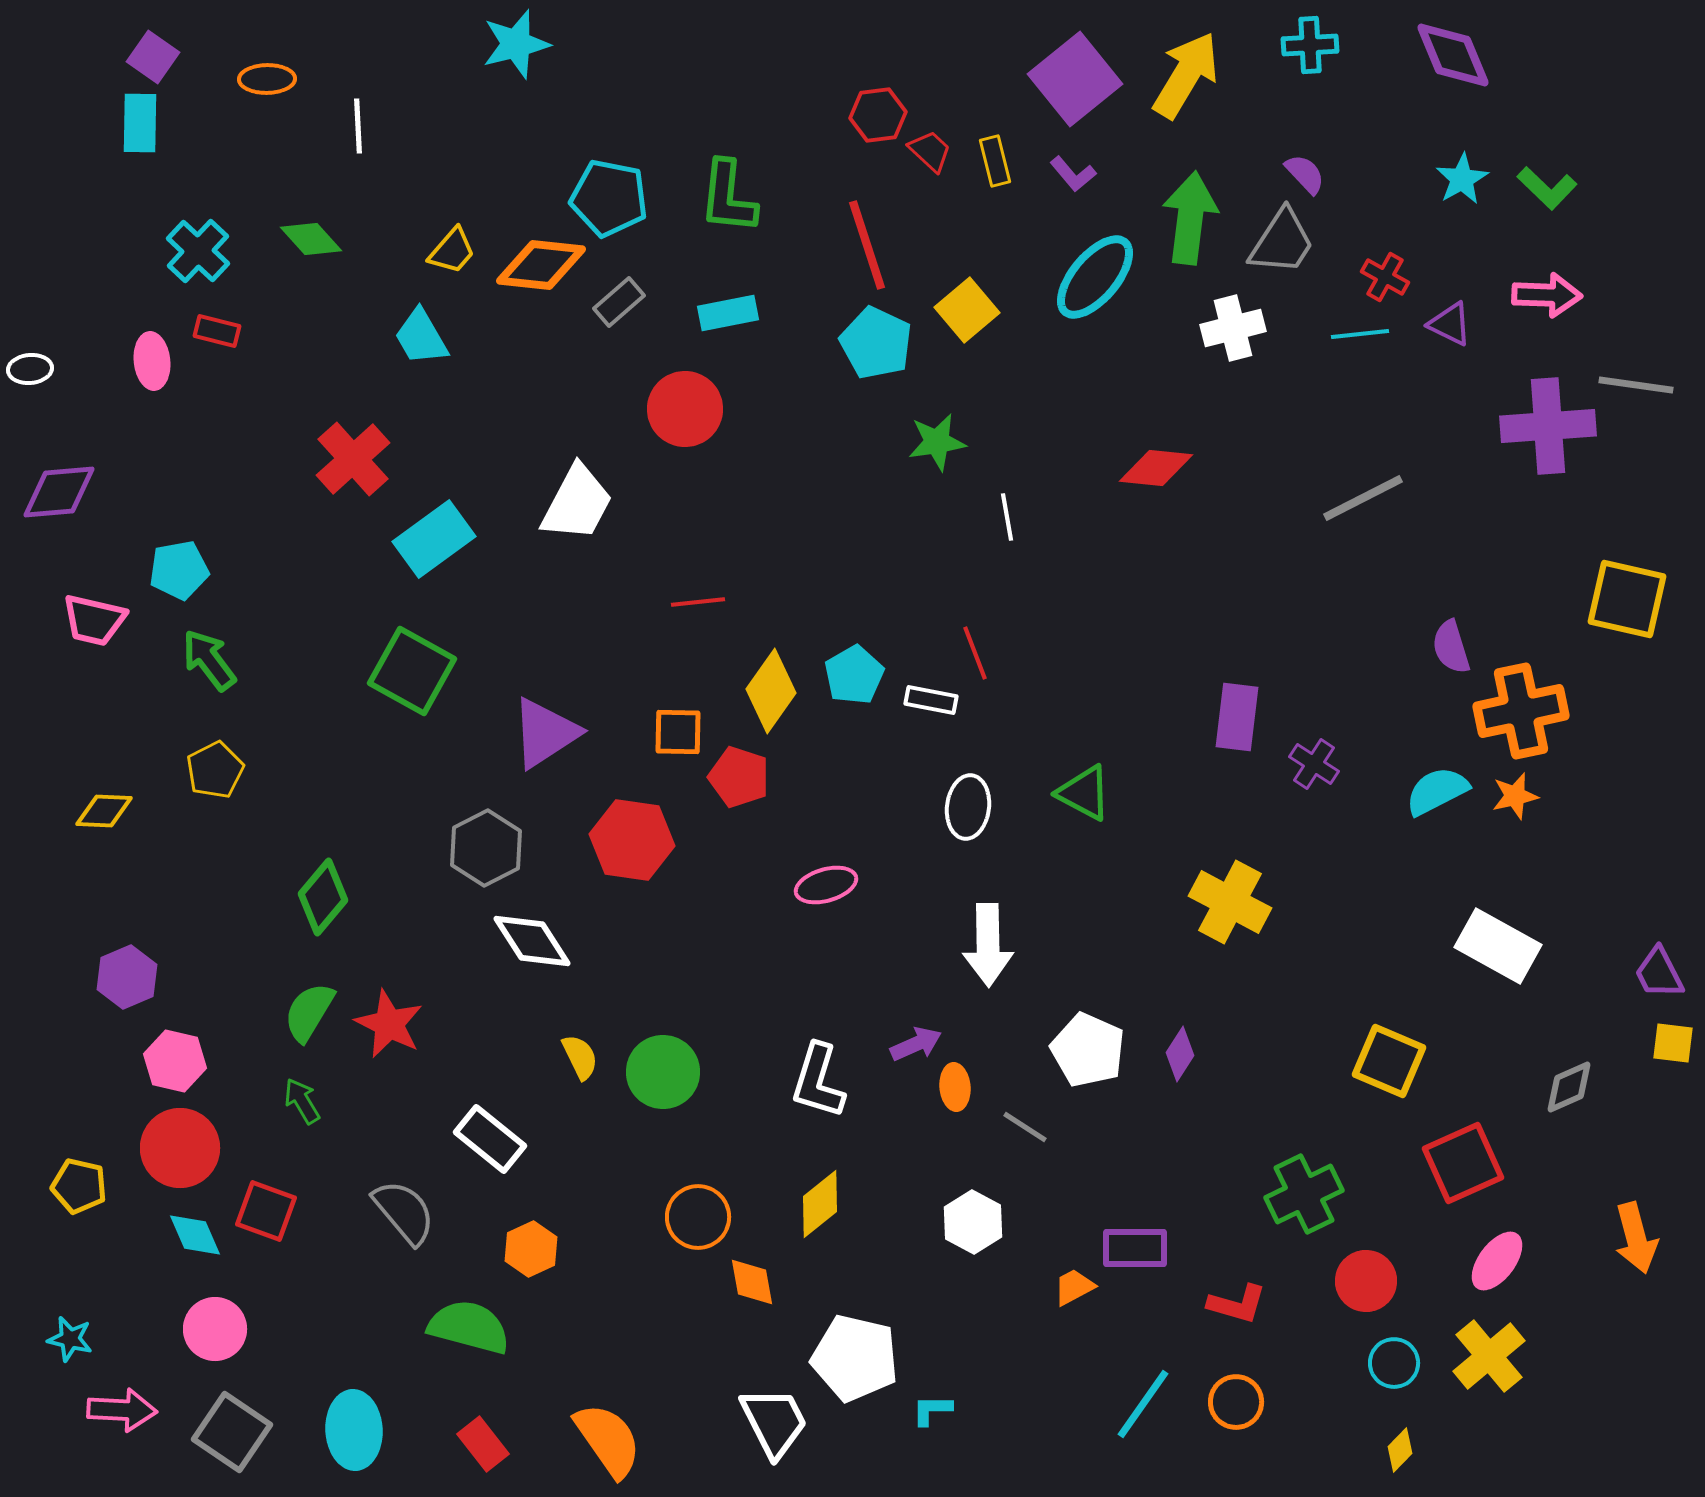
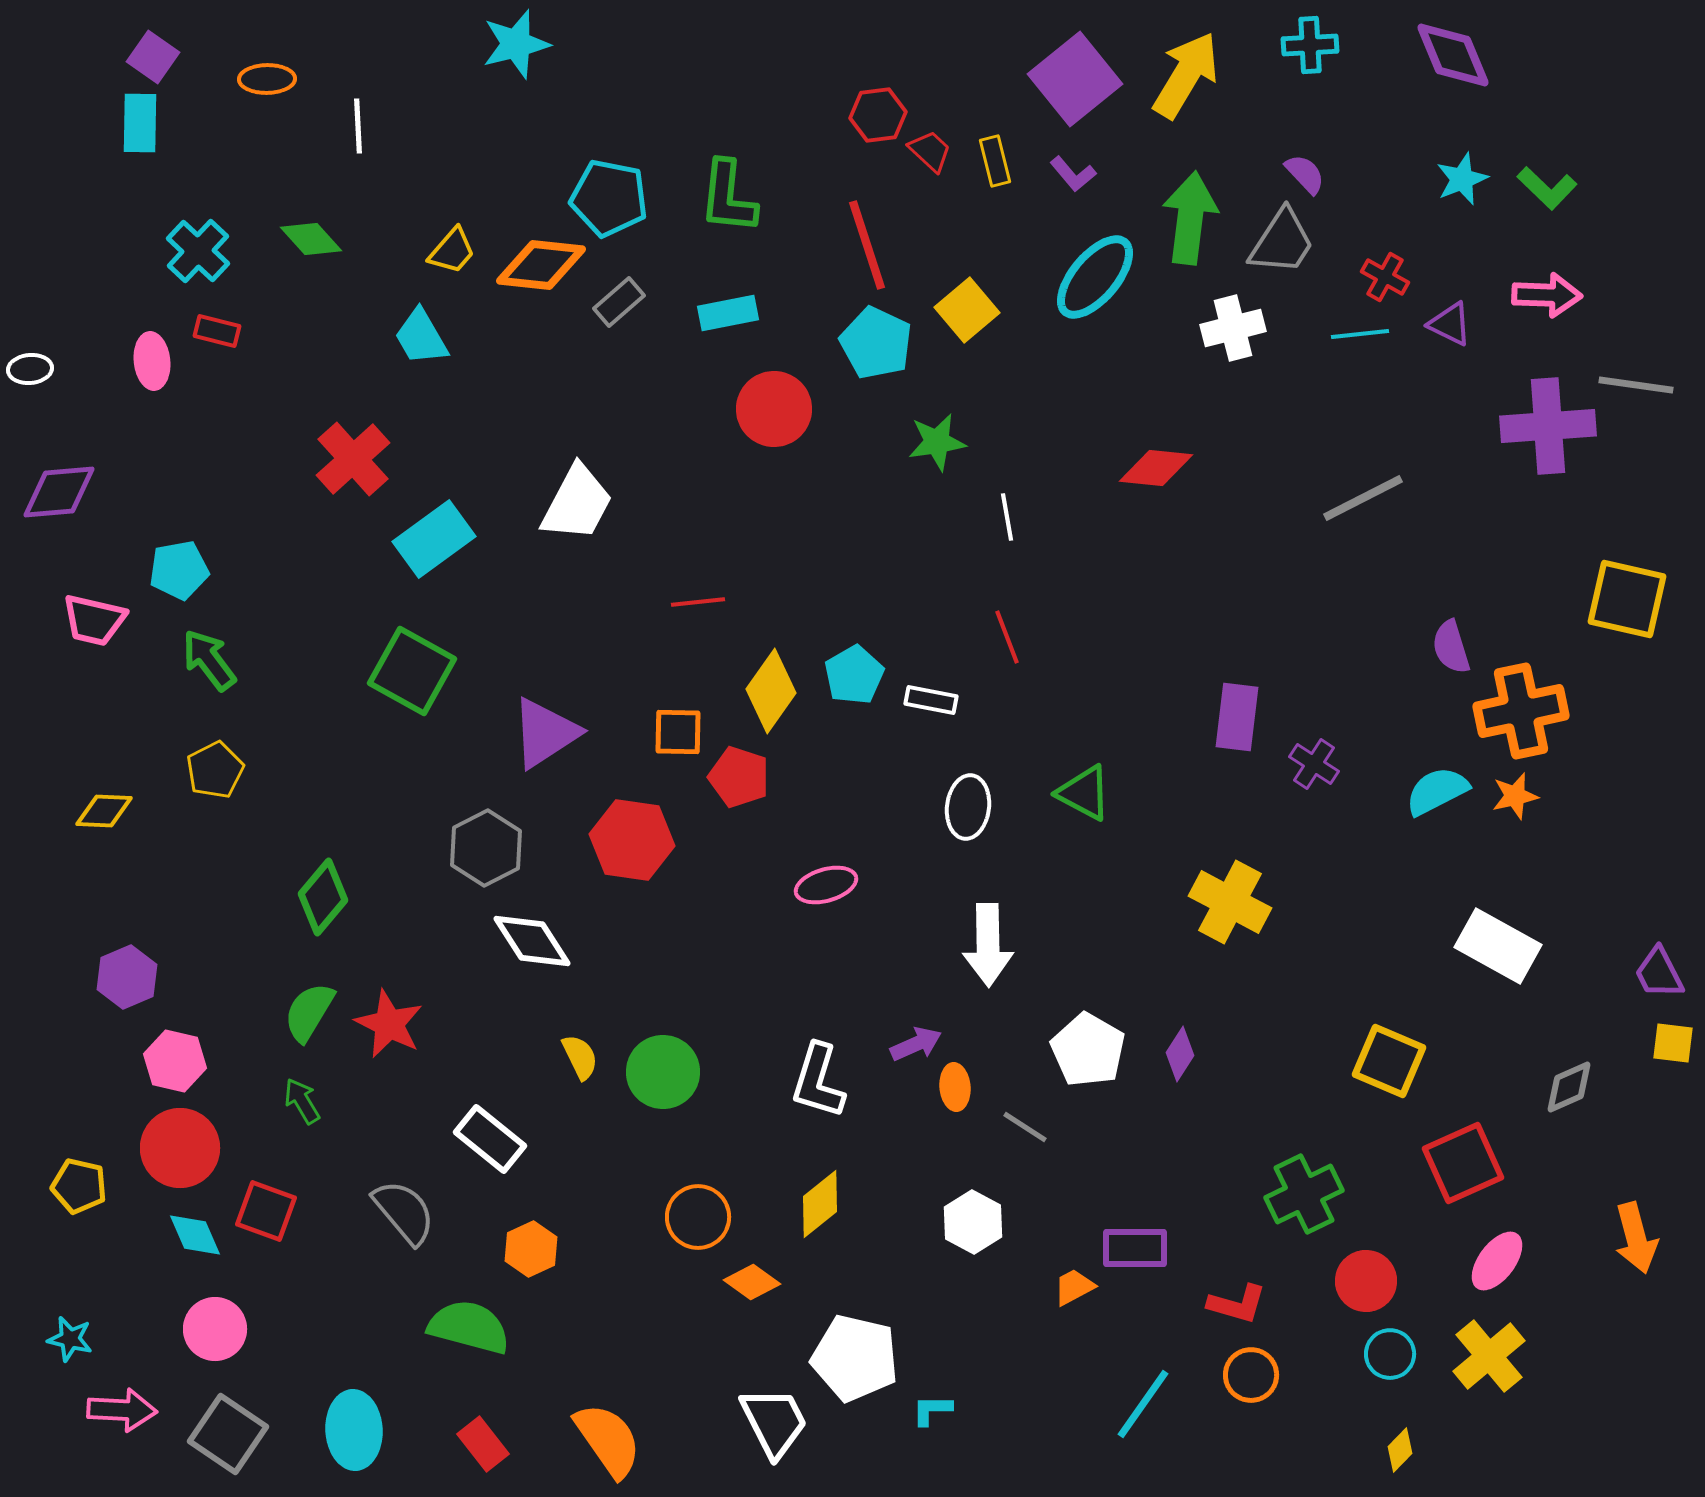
cyan star at (1462, 179): rotated 8 degrees clockwise
red circle at (685, 409): moved 89 px right
red line at (975, 653): moved 32 px right, 16 px up
white pentagon at (1088, 1050): rotated 6 degrees clockwise
orange diamond at (752, 1282): rotated 44 degrees counterclockwise
cyan circle at (1394, 1363): moved 4 px left, 9 px up
orange circle at (1236, 1402): moved 15 px right, 27 px up
gray square at (232, 1432): moved 4 px left, 2 px down
